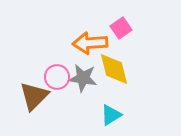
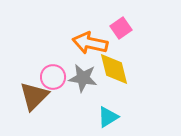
orange arrow: rotated 16 degrees clockwise
pink circle: moved 4 px left
cyan triangle: moved 3 px left, 2 px down
